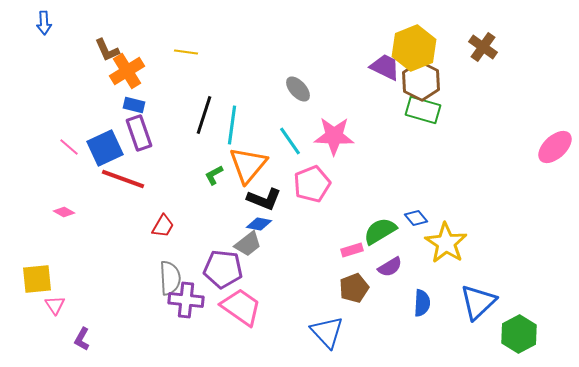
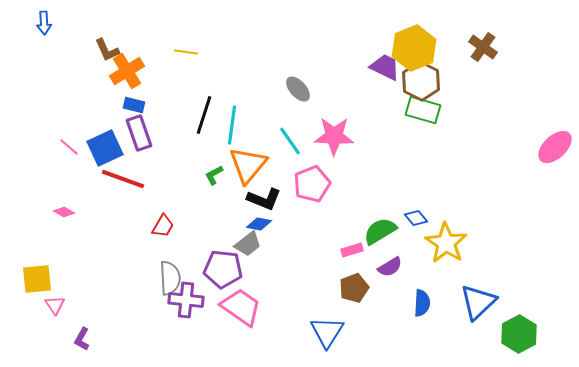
blue triangle at (327, 332): rotated 15 degrees clockwise
